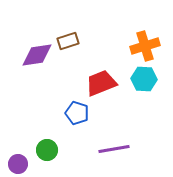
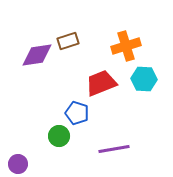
orange cross: moved 19 px left
green circle: moved 12 px right, 14 px up
